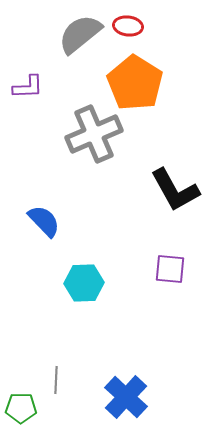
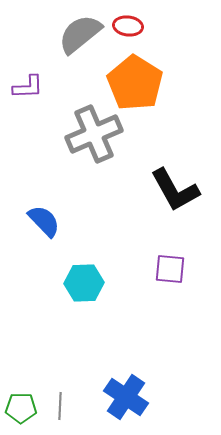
gray line: moved 4 px right, 26 px down
blue cross: rotated 9 degrees counterclockwise
